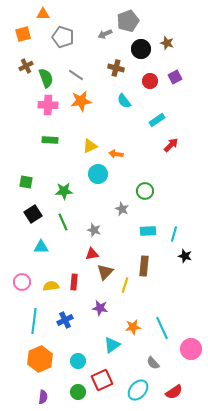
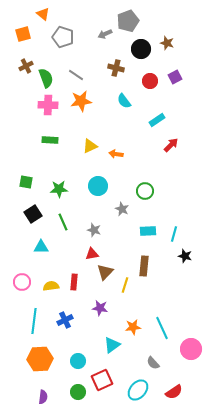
orange triangle at (43, 14): rotated 40 degrees clockwise
cyan circle at (98, 174): moved 12 px down
green star at (64, 191): moved 5 px left, 2 px up
orange hexagon at (40, 359): rotated 20 degrees clockwise
